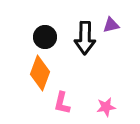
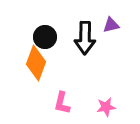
orange diamond: moved 4 px left, 10 px up
